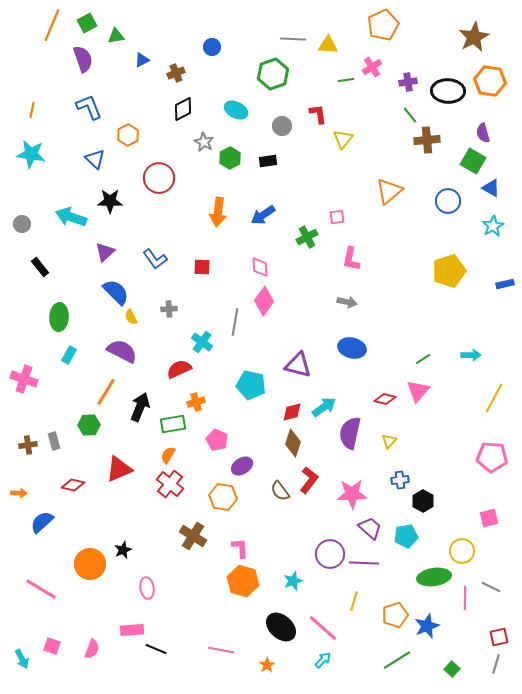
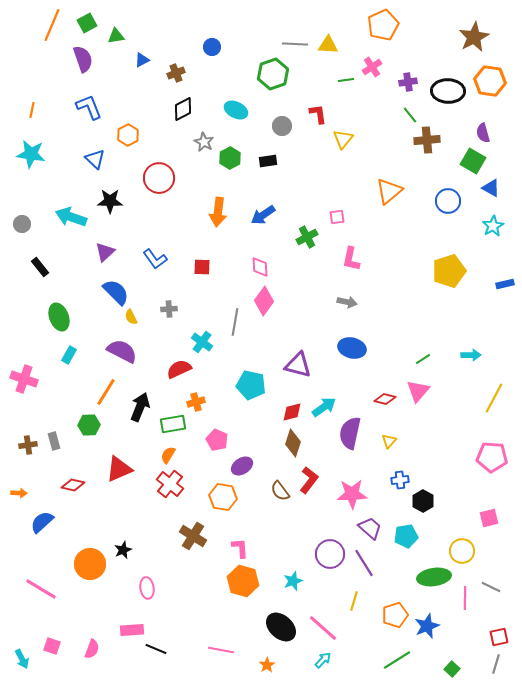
gray line at (293, 39): moved 2 px right, 5 px down
green ellipse at (59, 317): rotated 24 degrees counterclockwise
purple line at (364, 563): rotated 56 degrees clockwise
